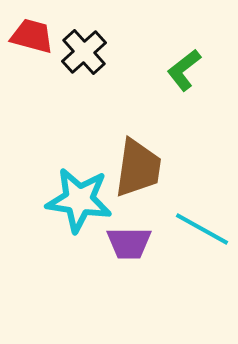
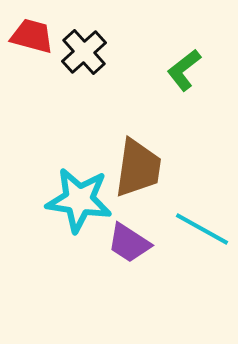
purple trapezoid: rotated 33 degrees clockwise
